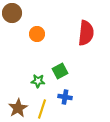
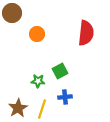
blue cross: rotated 16 degrees counterclockwise
